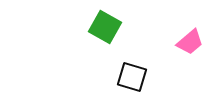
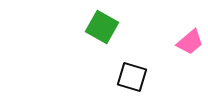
green square: moved 3 px left
